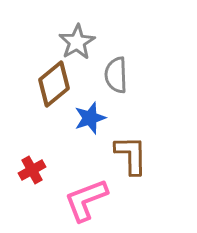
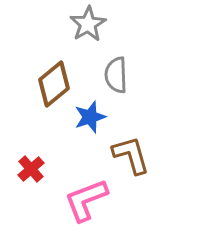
gray star: moved 11 px right, 18 px up
blue star: moved 1 px up
brown L-shape: rotated 15 degrees counterclockwise
red cross: moved 1 px left, 1 px up; rotated 12 degrees counterclockwise
